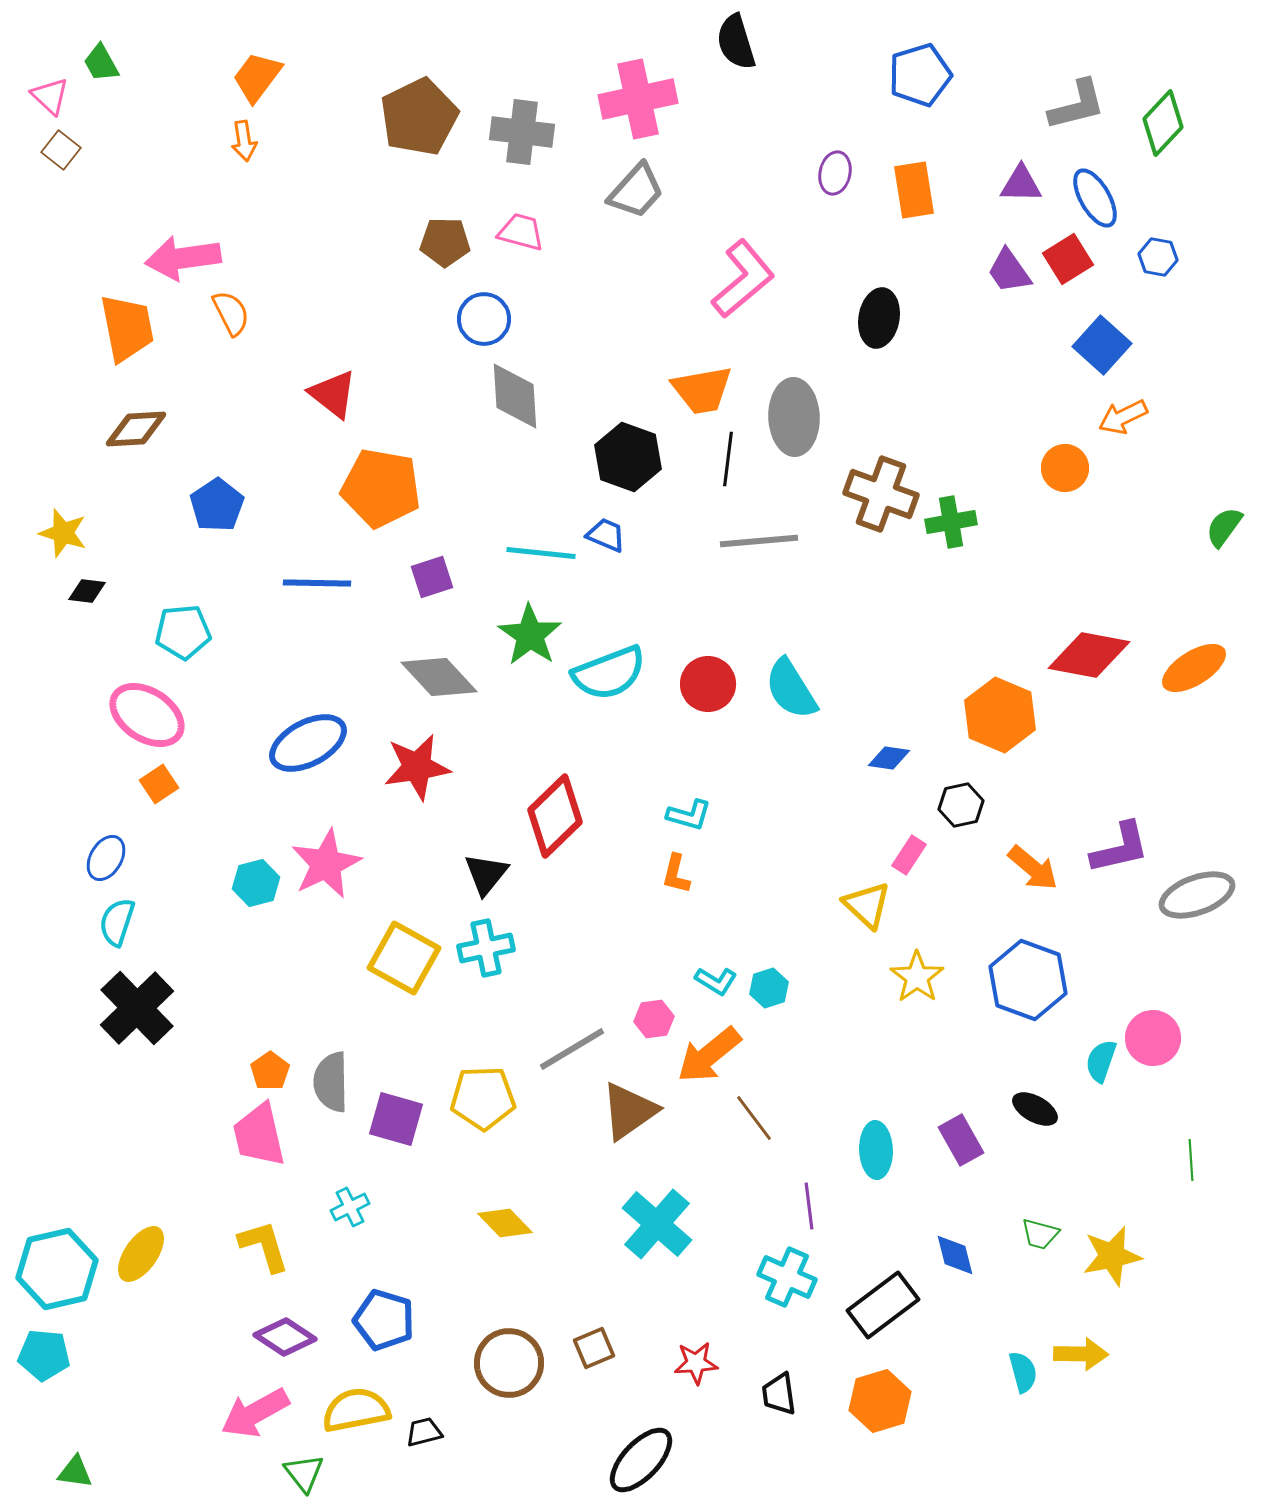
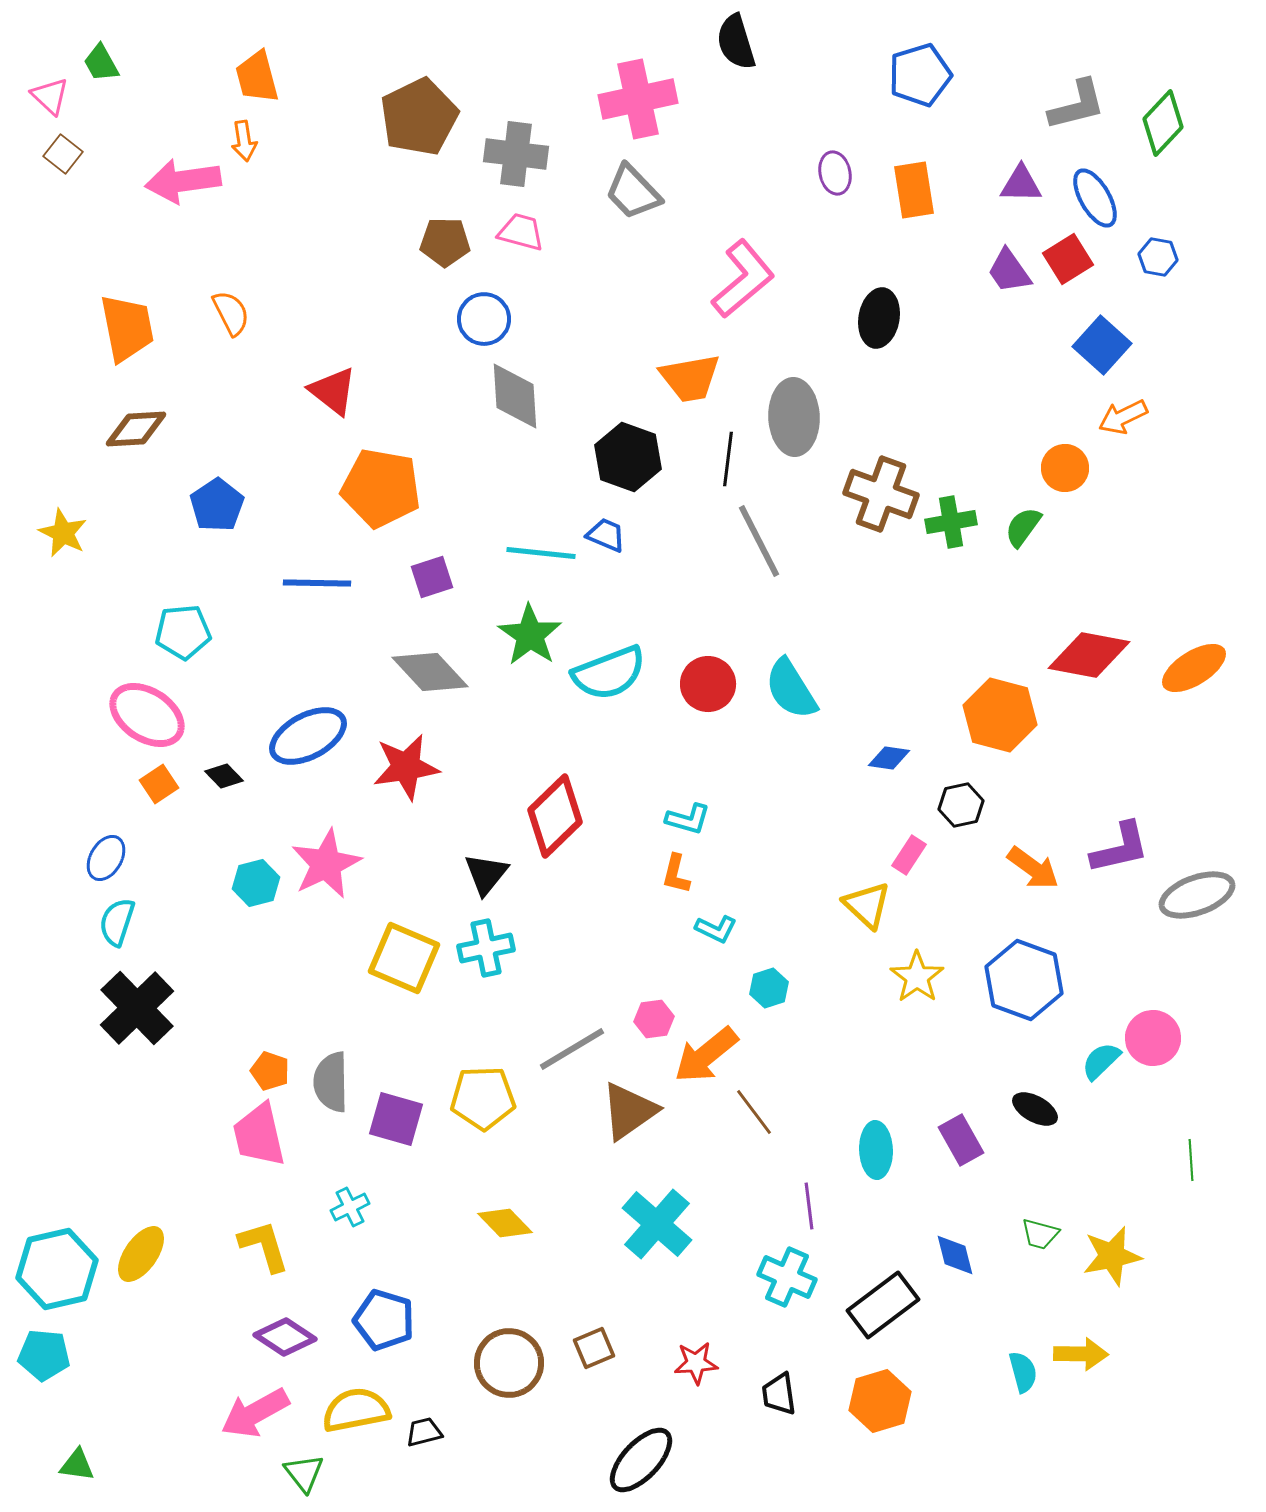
orange trapezoid at (257, 77): rotated 52 degrees counterclockwise
gray cross at (522, 132): moved 6 px left, 22 px down
brown square at (61, 150): moved 2 px right, 4 px down
purple ellipse at (835, 173): rotated 24 degrees counterclockwise
gray trapezoid at (636, 191): moved 3 px left, 1 px down; rotated 94 degrees clockwise
pink arrow at (183, 258): moved 77 px up
orange trapezoid at (702, 390): moved 12 px left, 12 px up
red triangle at (333, 394): moved 3 px up
green semicircle at (1224, 527): moved 201 px left
yellow star at (63, 533): rotated 9 degrees clockwise
gray line at (759, 541): rotated 68 degrees clockwise
black diamond at (87, 591): moved 137 px right, 185 px down; rotated 39 degrees clockwise
gray diamond at (439, 677): moved 9 px left, 5 px up
orange hexagon at (1000, 715): rotated 8 degrees counterclockwise
blue ellipse at (308, 743): moved 7 px up
red star at (417, 767): moved 11 px left
cyan L-shape at (689, 815): moved 1 px left, 4 px down
orange arrow at (1033, 868): rotated 4 degrees counterclockwise
yellow square at (404, 958): rotated 6 degrees counterclockwise
blue hexagon at (1028, 980): moved 4 px left
cyan L-shape at (716, 981): moved 52 px up; rotated 6 degrees counterclockwise
orange arrow at (709, 1055): moved 3 px left
cyan semicircle at (1101, 1061): rotated 27 degrees clockwise
orange pentagon at (270, 1071): rotated 18 degrees counterclockwise
brown line at (754, 1118): moved 6 px up
green triangle at (75, 1472): moved 2 px right, 7 px up
